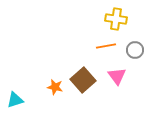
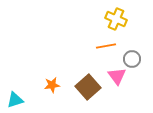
yellow cross: rotated 15 degrees clockwise
gray circle: moved 3 px left, 9 px down
brown square: moved 5 px right, 7 px down
orange star: moved 3 px left, 2 px up; rotated 21 degrees counterclockwise
